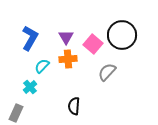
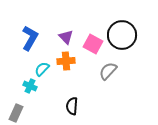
purple triangle: rotated 14 degrees counterclockwise
pink square: rotated 12 degrees counterclockwise
orange cross: moved 2 px left, 2 px down
cyan semicircle: moved 3 px down
gray semicircle: moved 1 px right, 1 px up
cyan cross: moved 1 px up; rotated 24 degrees counterclockwise
black semicircle: moved 2 px left
